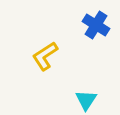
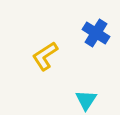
blue cross: moved 8 px down
